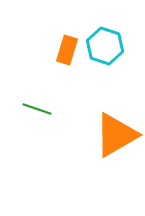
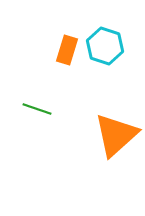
orange triangle: rotated 12 degrees counterclockwise
